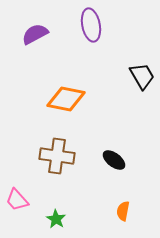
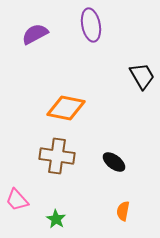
orange diamond: moved 9 px down
black ellipse: moved 2 px down
